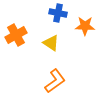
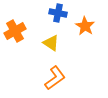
orange star: rotated 30 degrees clockwise
orange cross: moved 1 px left, 4 px up
orange L-shape: moved 3 px up
